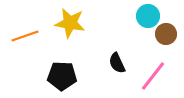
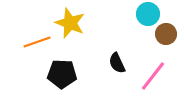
cyan circle: moved 2 px up
yellow star: rotated 12 degrees clockwise
orange line: moved 12 px right, 6 px down
black pentagon: moved 2 px up
